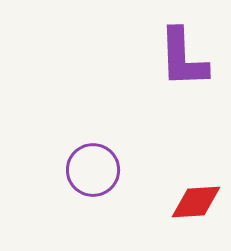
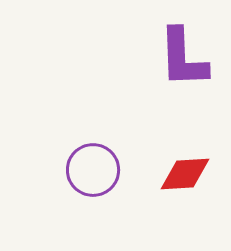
red diamond: moved 11 px left, 28 px up
